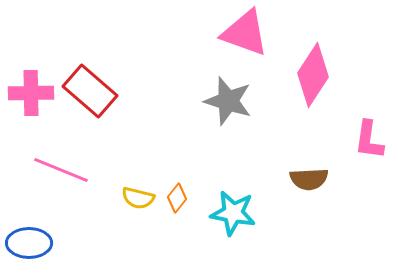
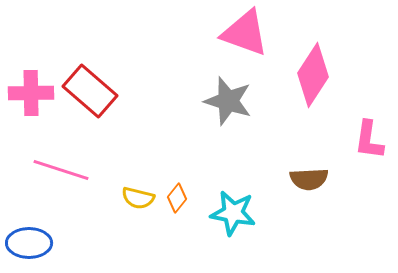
pink line: rotated 4 degrees counterclockwise
